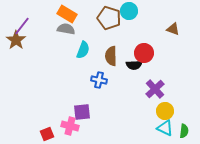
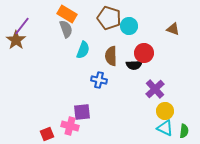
cyan circle: moved 15 px down
gray semicircle: rotated 60 degrees clockwise
